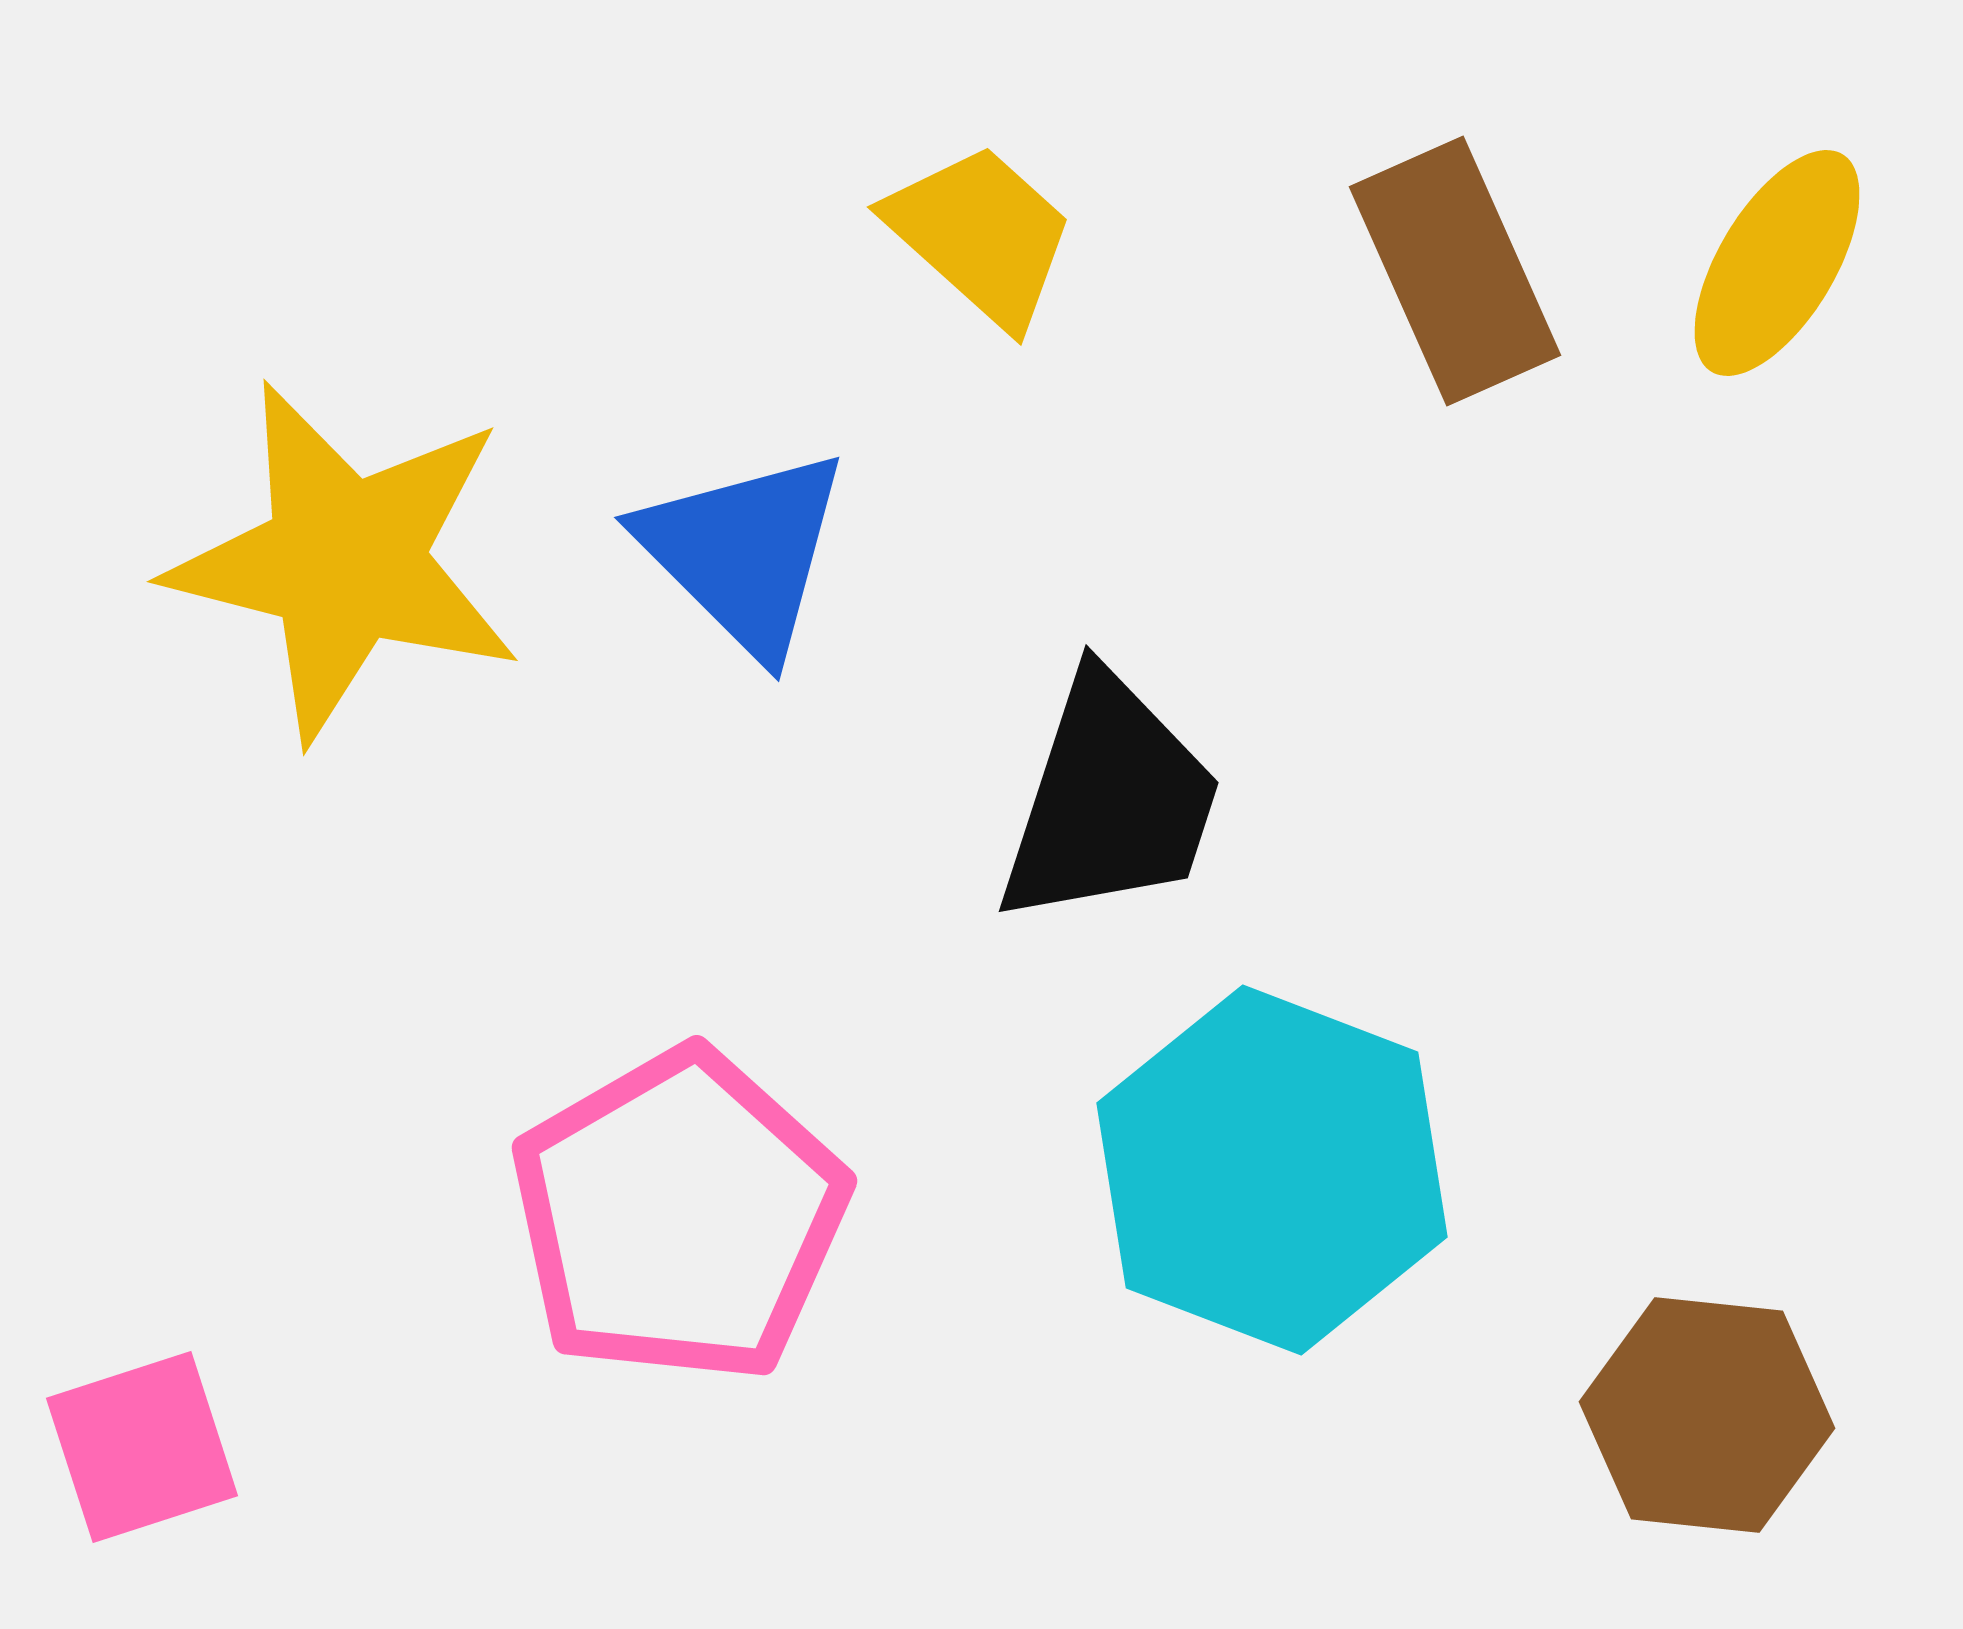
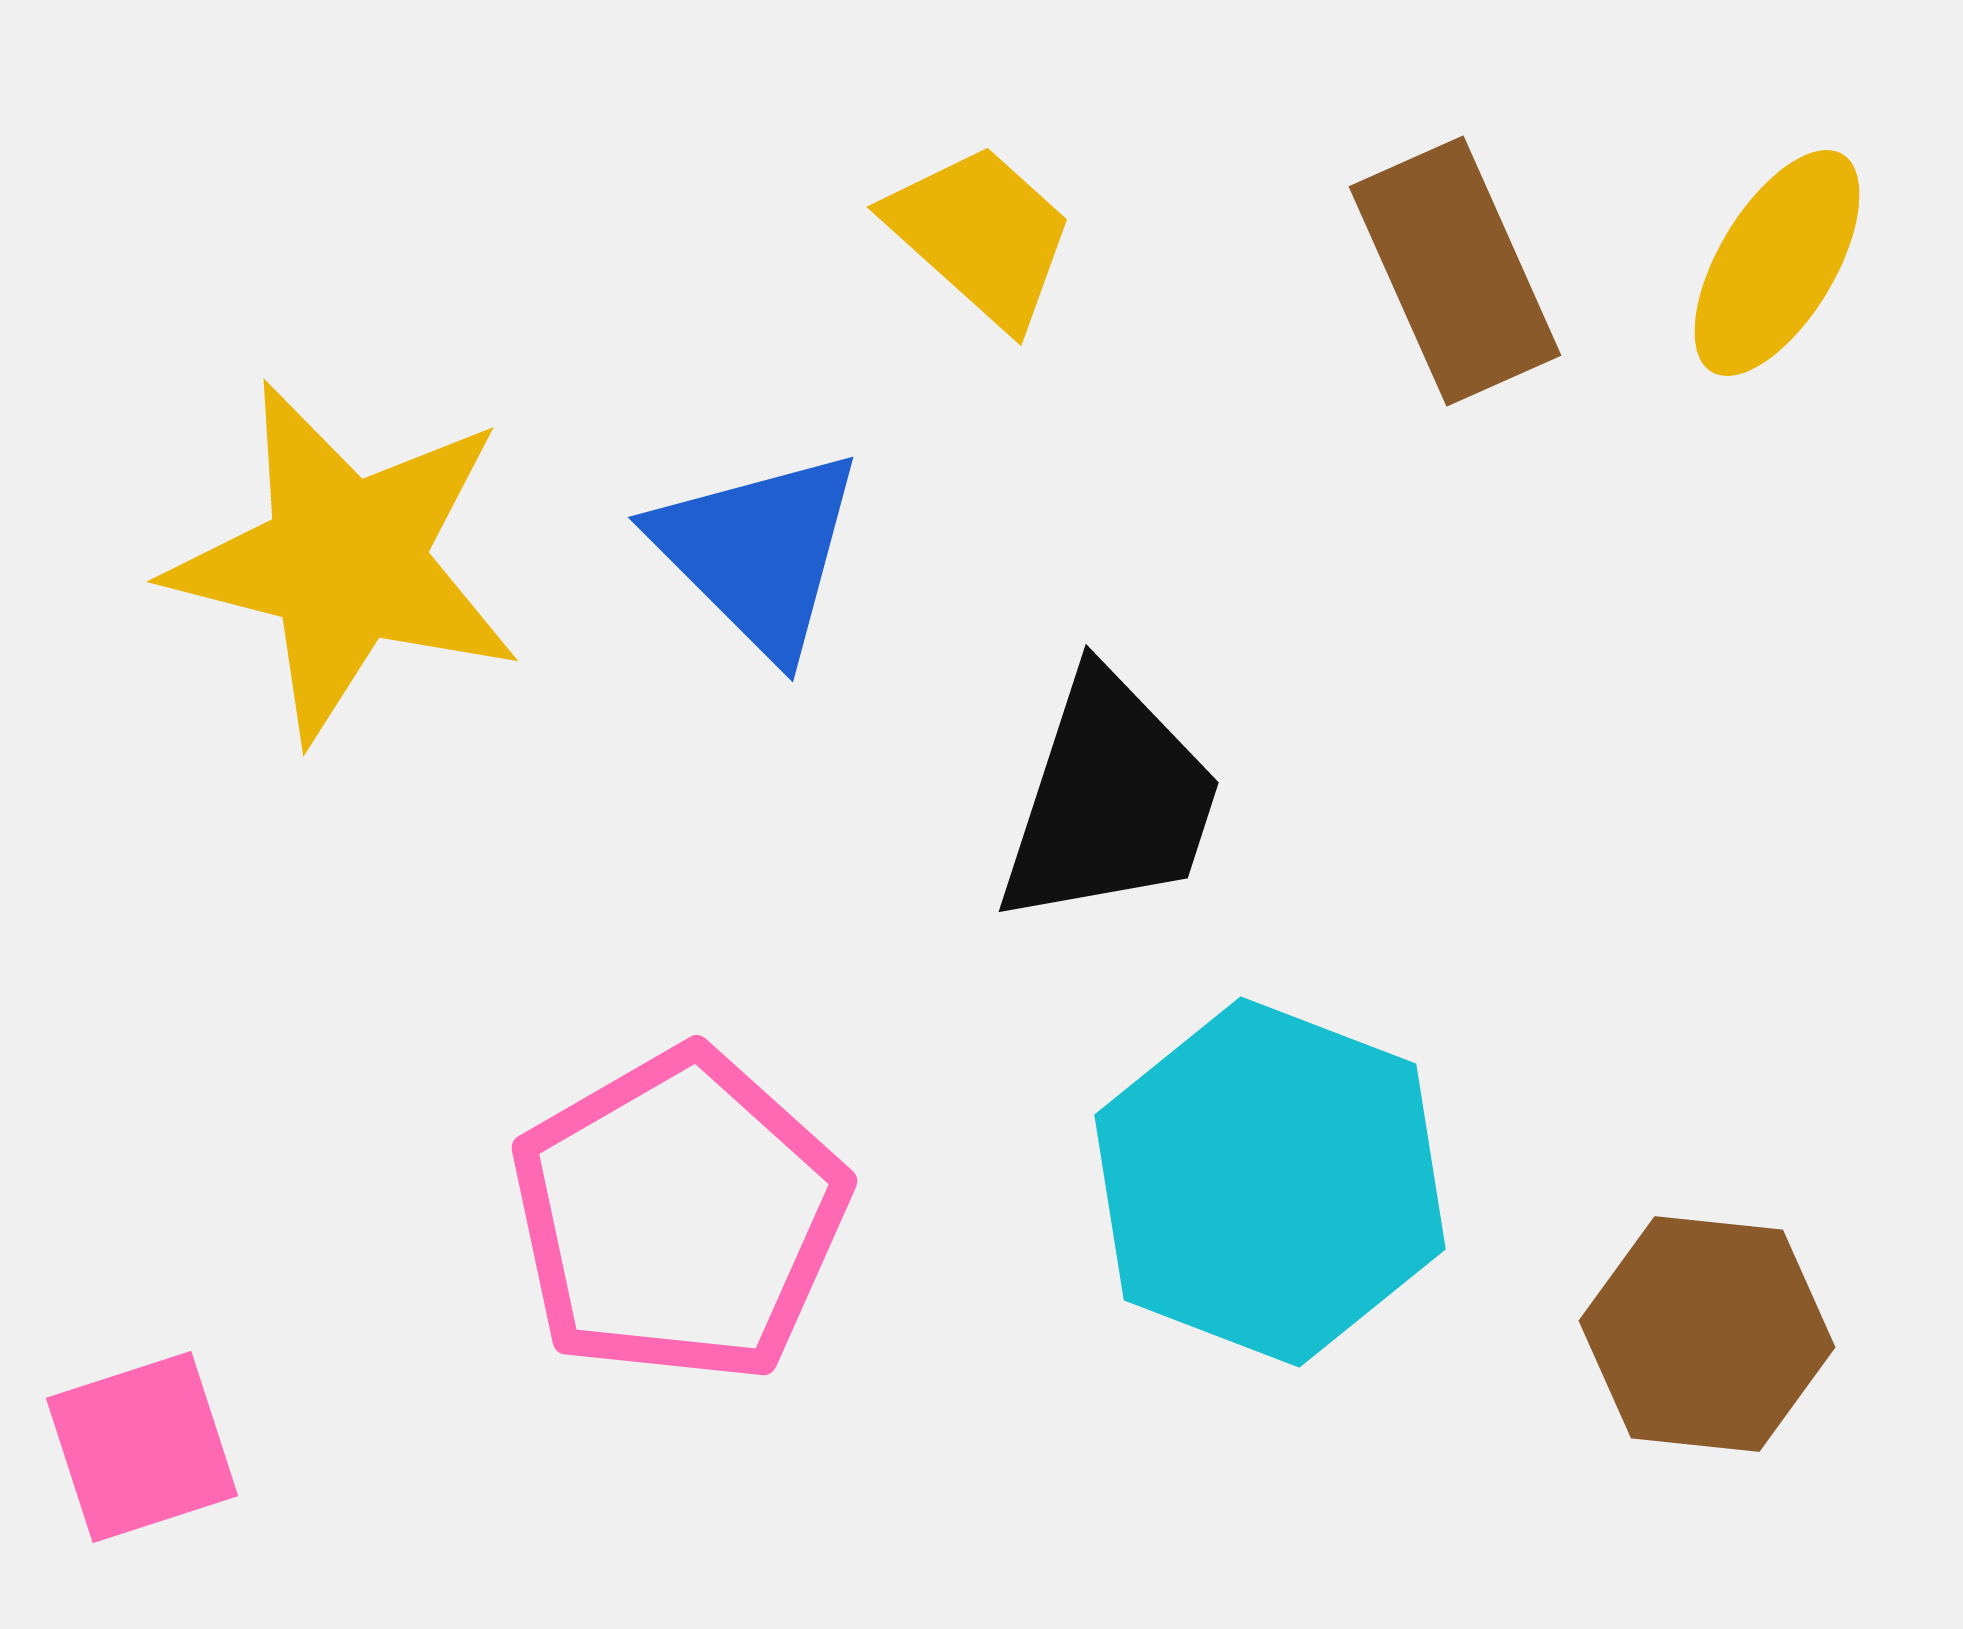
blue triangle: moved 14 px right
cyan hexagon: moved 2 px left, 12 px down
brown hexagon: moved 81 px up
